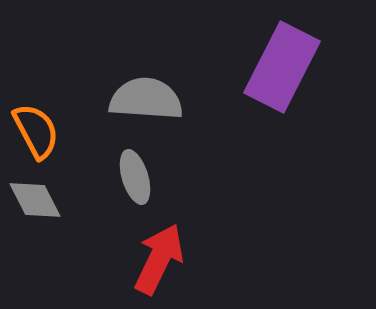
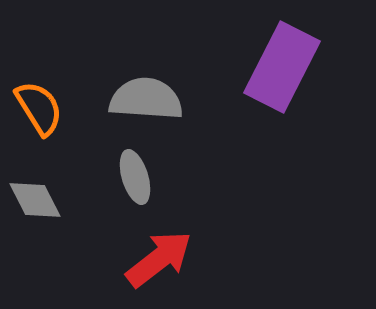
orange semicircle: moved 3 px right, 23 px up; rotated 4 degrees counterclockwise
red arrow: rotated 26 degrees clockwise
